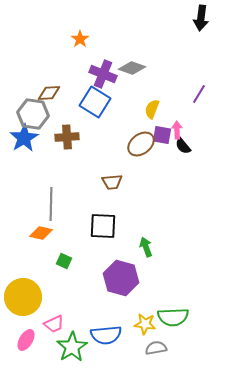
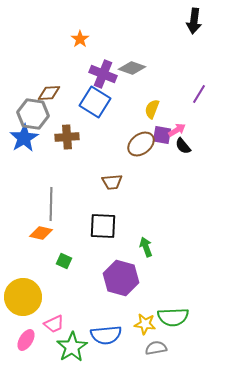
black arrow: moved 7 px left, 3 px down
pink arrow: rotated 60 degrees clockwise
